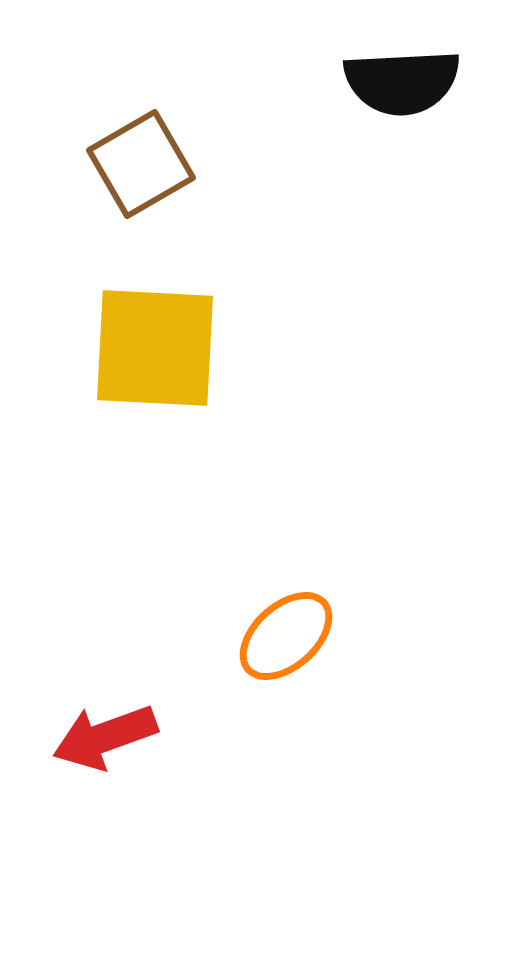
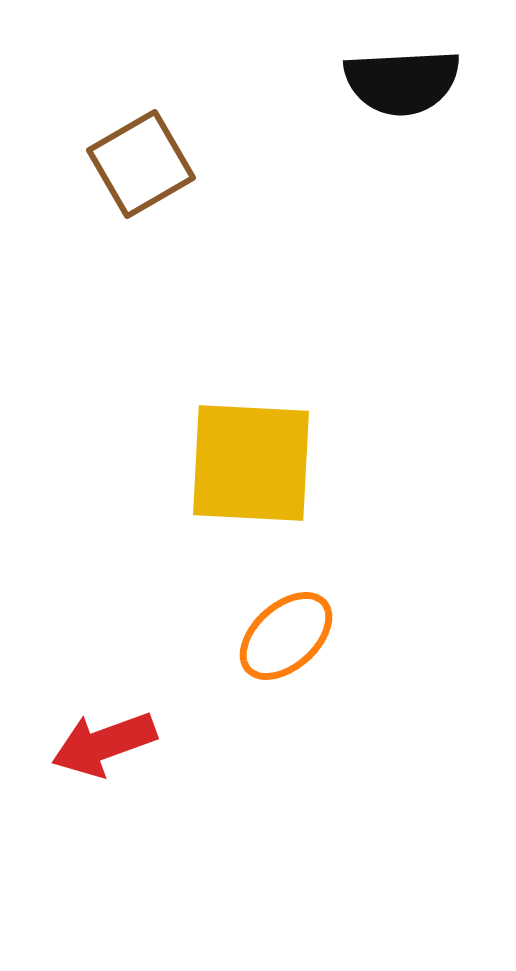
yellow square: moved 96 px right, 115 px down
red arrow: moved 1 px left, 7 px down
